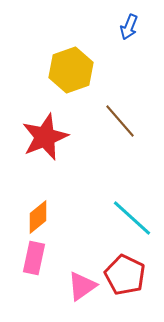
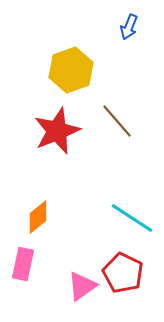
brown line: moved 3 px left
red star: moved 12 px right, 6 px up
cyan line: rotated 9 degrees counterclockwise
pink rectangle: moved 11 px left, 6 px down
red pentagon: moved 2 px left, 2 px up
